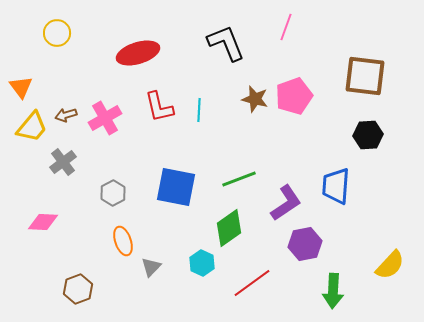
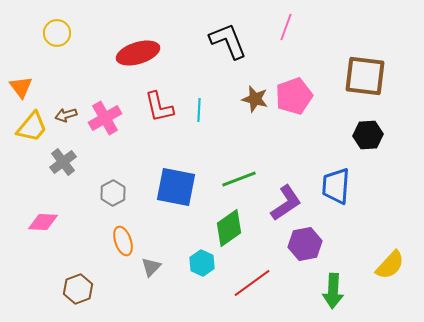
black L-shape: moved 2 px right, 2 px up
